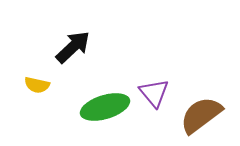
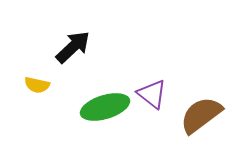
purple triangle: moved 2 px left, 1 px down; rotated 12 degrees counterclockwise
